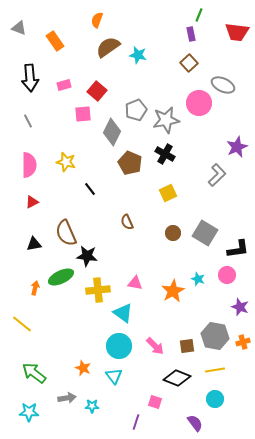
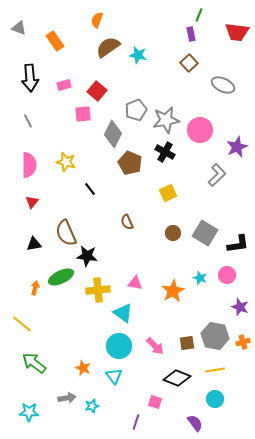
pink circle at (199, 103): moved 1 px right, 27 px down
gray diamond at (112, 132): moved 1 px right, 2 px down
black cross at (165, 154): moved 2 px up
red triangle at (32, 202): rotated 24 degrees counterclockwise
black L-shape at (238, 249): moved 5 px up
cyan star at (198, 279): moved 2 px right, 1 px up
brown square at (187, 346): moved 3 px up
green arrow at (34, 373): moved 10 px up
cyan star at (92, 406): rotated 16 degrees counterclockwise
